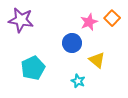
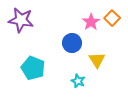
pink star: moved 2 px right; rotated 12 degrees counterclockwise
yellow triangle: rotated 18 degrees clockwise
cyan pentagon: rotated 25 degrees counterclockwise
